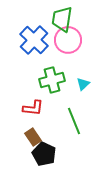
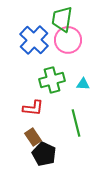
cyan triangle: rotated 48 degrees clockwise
green line: moved 2 px right, 2 px down; rotated 8 degrees clockwise
